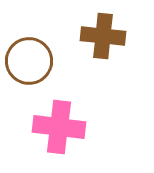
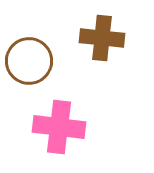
brown cross: moved 1 px left, 2 px down
